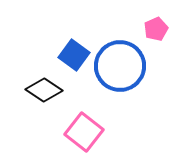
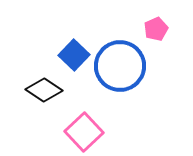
blue square: rotated 8 degrees clockwise
pink square: rotated 9 degrees clockwise
